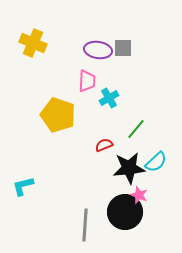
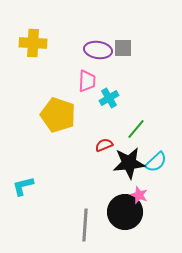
yellow cross: rotated 20 degrees counterclockwise
black star: moved 5 px up
